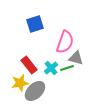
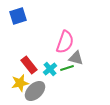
blue square: moved 17 px left, 8 px up
cyan cross: moved 1 px left, 1 px down
